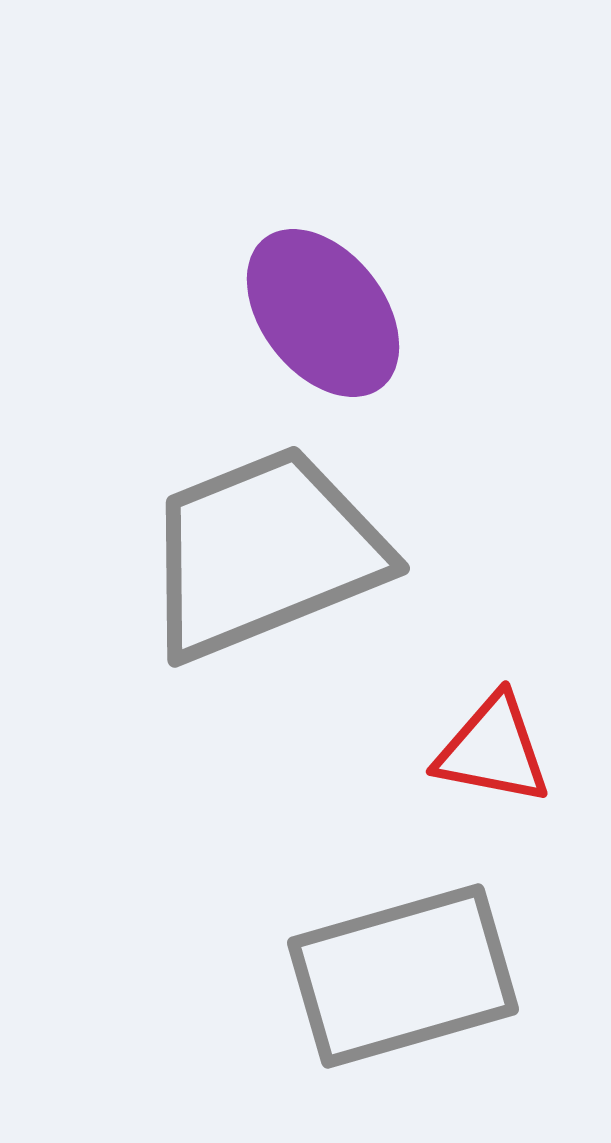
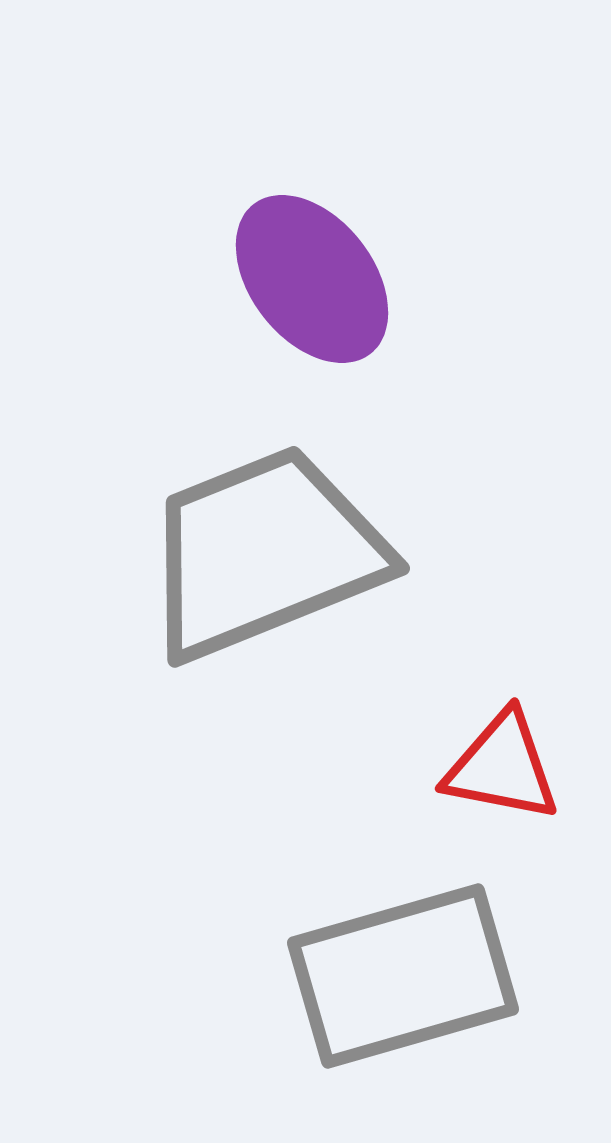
purple ellipse: moved 11 px left, 34 px up
red triangle: moved 9 px right, 17 px down
